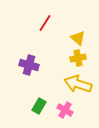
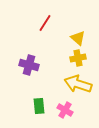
green rectangle: rotated 35 degrees counterclockwise
